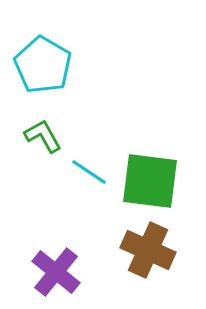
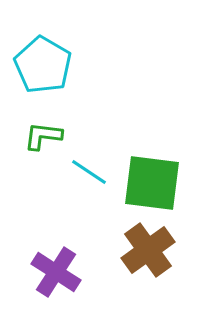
green L-shape: rotated 54 degrees counterclockwise
green square: moved 2 px right, 2 px down
brown cross: rotated 30 degrees clockwise
purple cross: rotated 6 degrees counterclockwise
